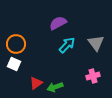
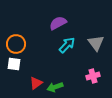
white square: rotated 16 degrees counterclockwise
